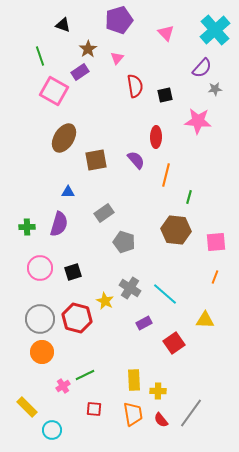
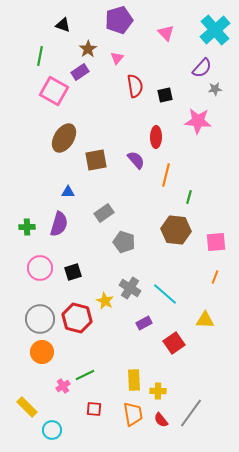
green line at (40, 56): rotated 30 degrees clockwise
